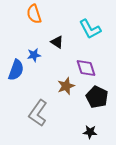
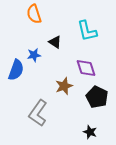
cyan L-shape: moved 3 px left, 2 px down; rotated 15 degrees clockwise
black triangle: moved 2 px left
brown star: moved 2 px left
black star: rotated 16 degrees clockwise
